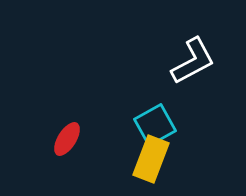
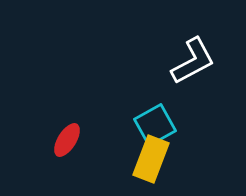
red ellipse: moved 1 px down
